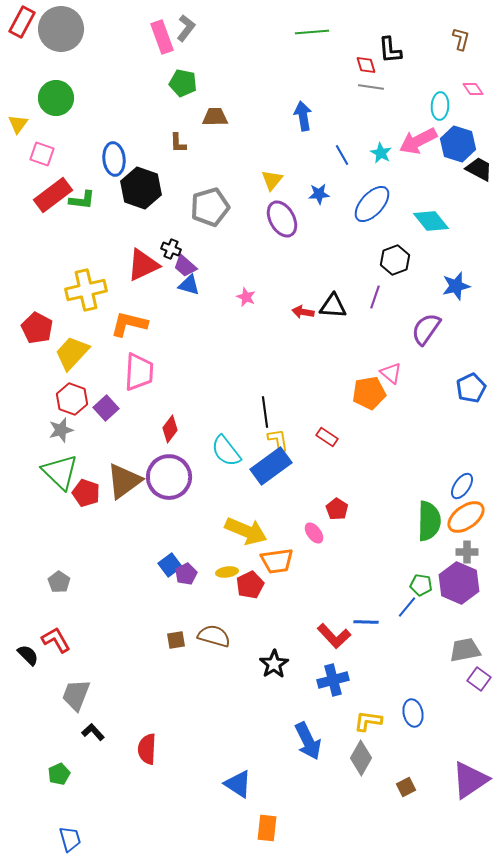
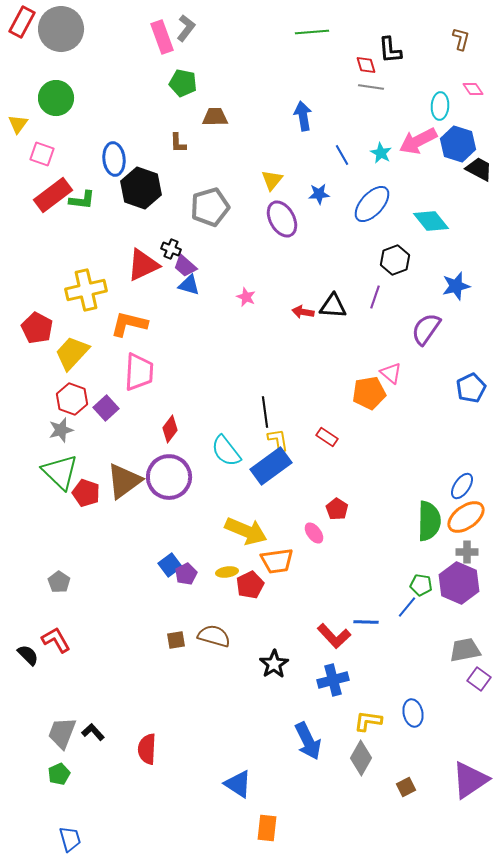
gray trapezoid at (76, 695): moved 14 px left, 38 px down
